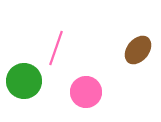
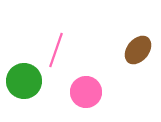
pink line: moved 2 px down
